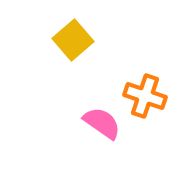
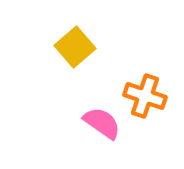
yellow square: moved 2 px right, 7 px down
